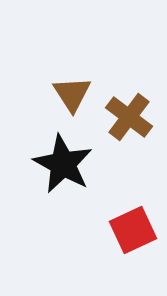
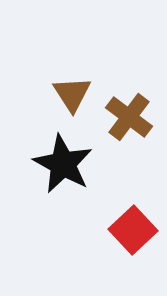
red square: rotated 18 degrees counterclockwise
